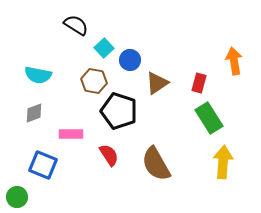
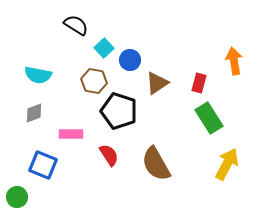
yellow arrow: moved 4 px right, 2 px down; rotated 24 degrees clockwise
